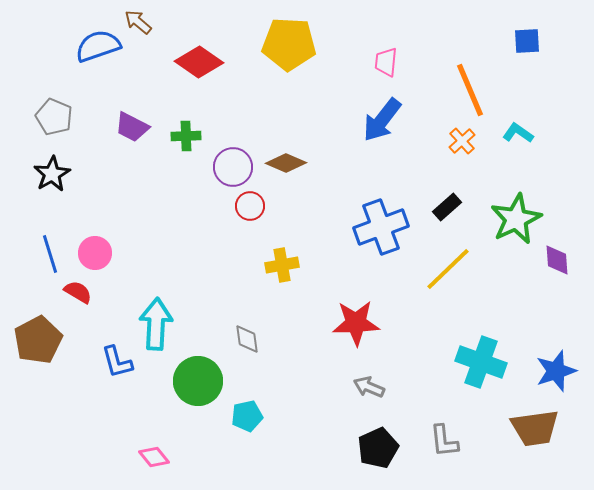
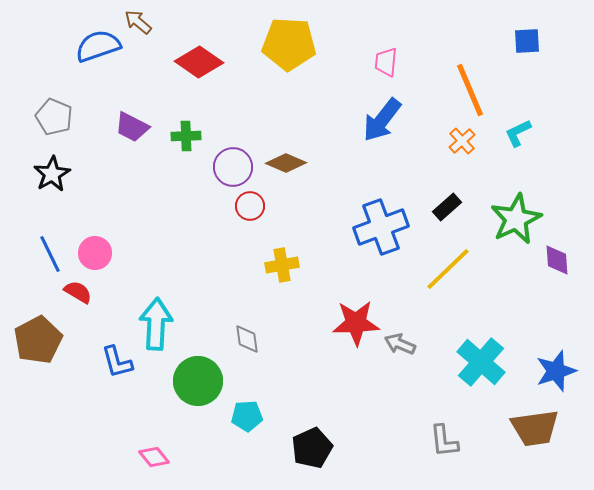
cyan L-shape: rotated 60 degrees counterclockwise
blue line: rotated 9 degrees counterclockwise
cyan cross: rotated 21 degrees clockwise
gray arrow: moved 31 px right, 43 px up
cyan pentagon: rotated 8 degrees clockwise
black pentagon: moved 66 px left
